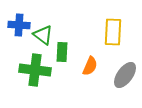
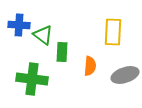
orange semicircle: rotated 18 degrees counterclockwise
green cross: moved 3 px left, 9 px down
gray ellipse: rotated 36 degrees clockwise
